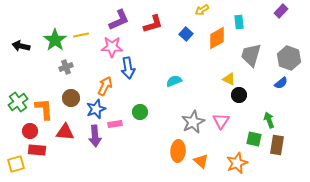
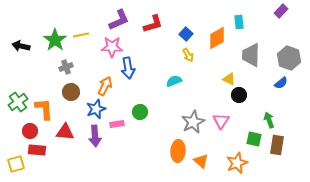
yellow arrow: moved 14 px left, 45 px down; rotated 88 degrees counterclockwise
gray trapezoid: rotated 15 degrees counterclockwise
brown circle: moved 6 px up
pink rectangle: moved 2 px right
